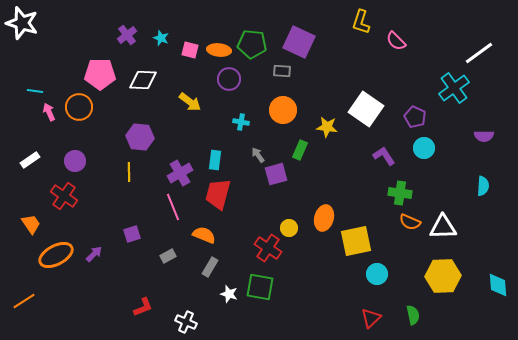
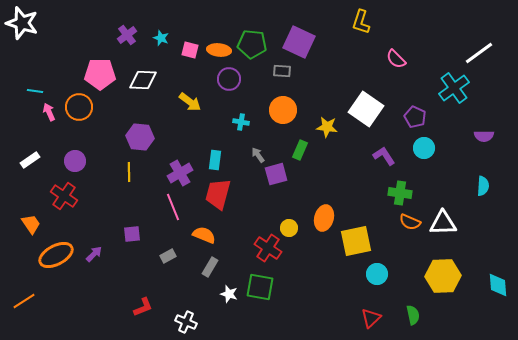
pink semicircle at (396, 41): moved 18 px down
white triangle at (443, 227): moved 4 px up
purple square at (132, 234): rotated 12 degrees clockwise
